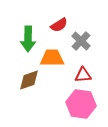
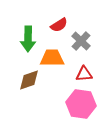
red triangle: moved 1 px right, 1 px up
